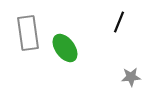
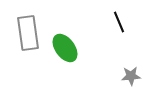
black line: rotated 45 degrees counterclockwise
gray star: moved 1 px up
